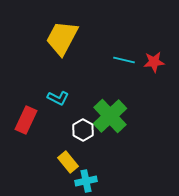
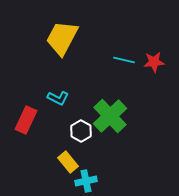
white hexagon: moved 2 px left, 1 px down
